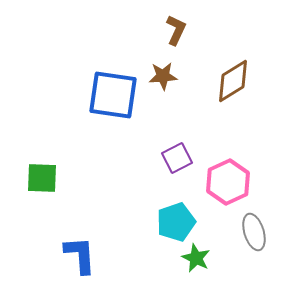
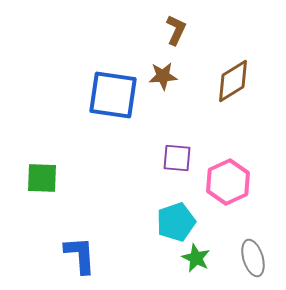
purple square: rotated 32 degrees clockwise
gray ellipse: moved 1 px left, 26 px down
